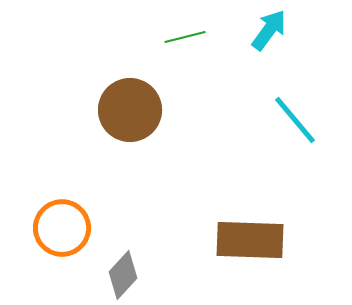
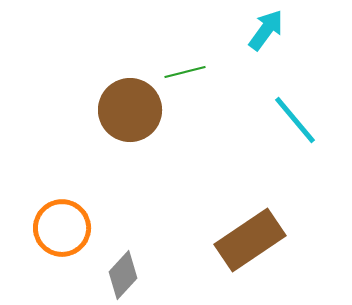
cyan arrow: moved 3 px left
green line: moved 35 px down
brown rectangle: rotated 36 degrees counterclockwise
